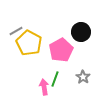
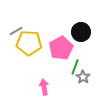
yellow pentagon: rotated 25 degrees counterclockwise
pink pentagon: moved 2 px up
green line: moved 20 px right, 12 px up
